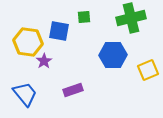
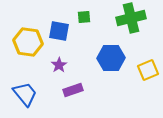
blue hexagon: moved 2 px left, 3 px down
purple star: moved 15 px right, 4 px down
